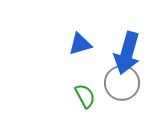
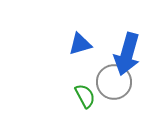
blue arrow: moved 1 px down
gray circle: moved 8 px left, 1 px up
